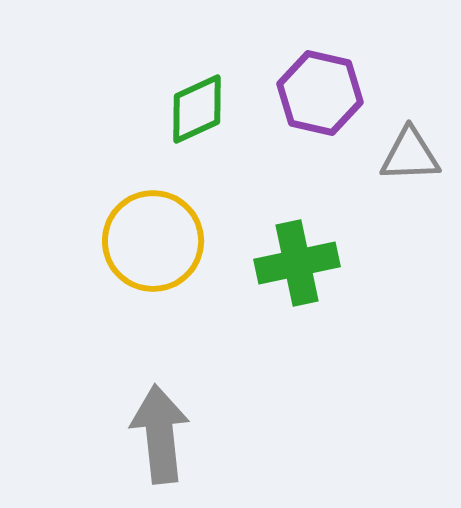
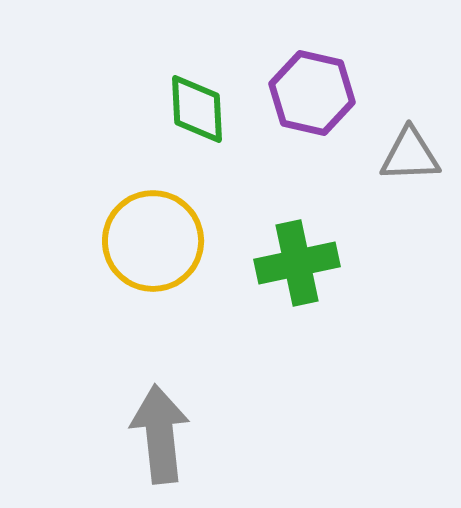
purple hexagon: moved 8 px left
green diamond: rotated 68 degrees counterclockwise
